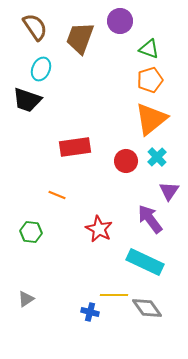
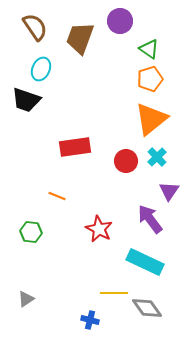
green triangle: rotated 15 degrees clockwise
orange pentagon: moved 1 px up
black trapezoid: moved 1 px left
orange line: moved 1 px down
yellow line: moved 2 px up
blue cross: moved 8 px down
